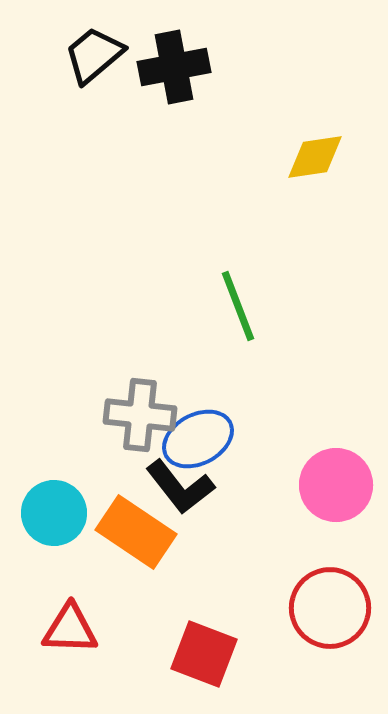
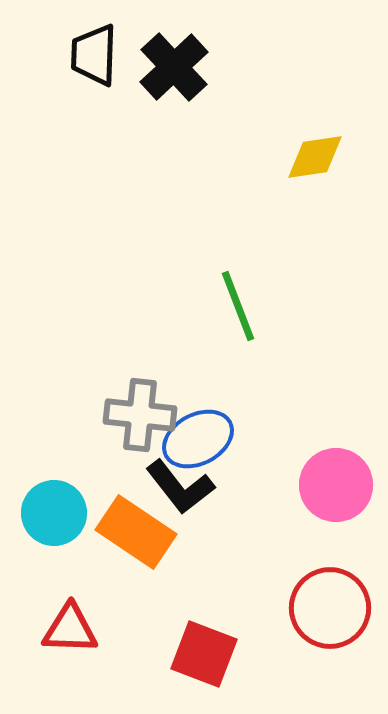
black trapezoid: rotated 48 degrees counterclockwise
black cross: rotated 32 degrees counterclockwise
